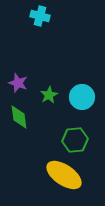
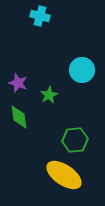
cyan circle: moved 27 px up
